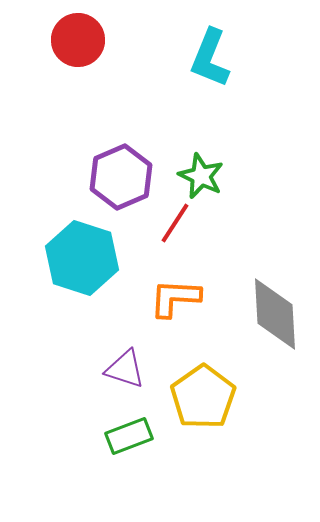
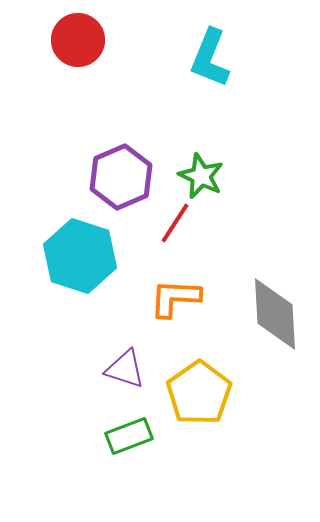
cyan hexagon: moved 2 px left, 2 px up
yellow pentagon: moved 4 px left, 4 px up
